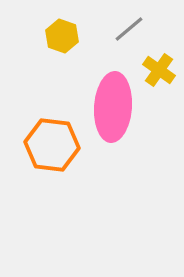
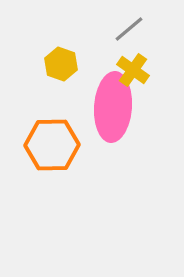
yellow hexagon: moved 1 px left, 28 px down
yellow cross: moved 26 px left
orange hexagon: rotated 8 degrees counterclockwise
